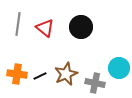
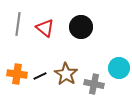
brown star: rotated 15 degrees counterclockwise
gray cross: moved 1 px left, 1 px down
